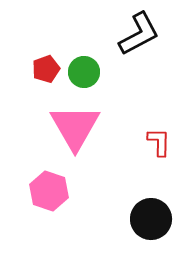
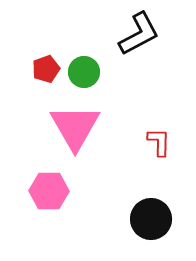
pink hexagon: rotated 18 degrees counterclockwise
